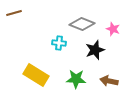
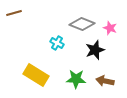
pink star: moved 3 px left, 1 px up
cyan cross: moved 2 px left; rotated 24 degrees clockwise
brown arrow: moved 4 px left
